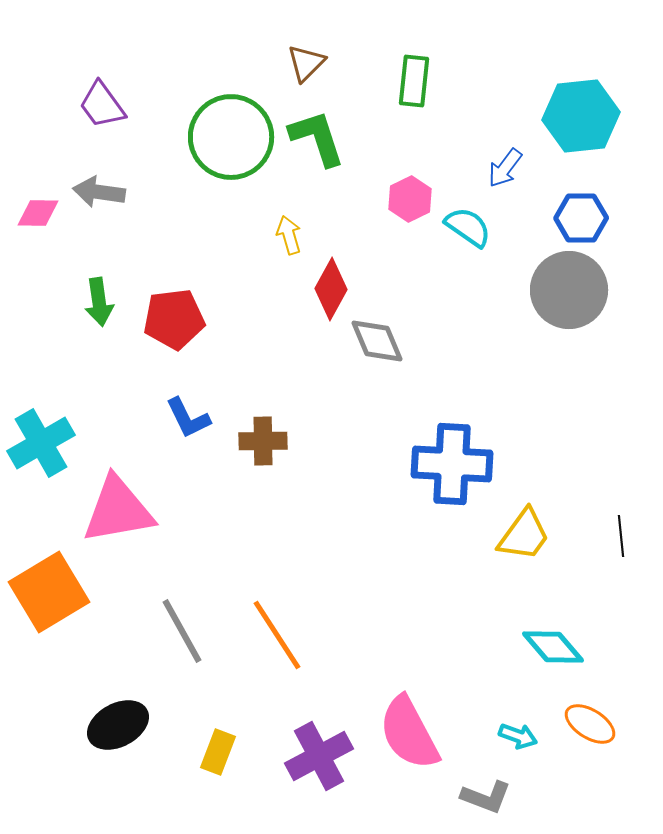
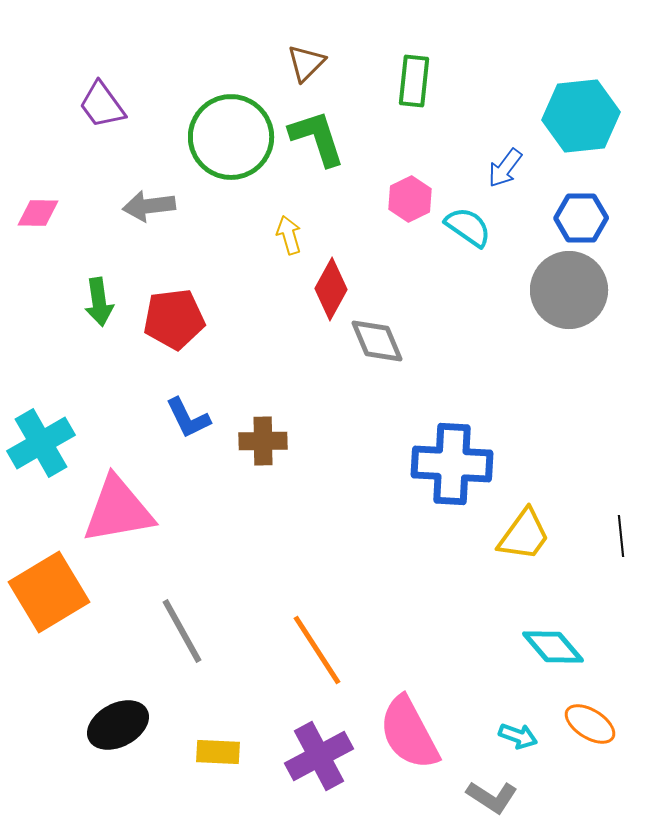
gray arrow: moved 50 px right, 14 px down; rotated 15 degrees counterclockwise
orange line: moved 40 px right, 15 px down
yellow rectangle: rotated 72 degrees clockwise
gray L-shape: moved 6 px right; rotated 12 degrees clockwise
